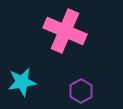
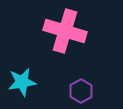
pink cross: rotated 6 degrees counterclockwise
